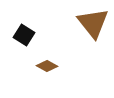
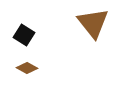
brown diamond: moved 20 px left, 2 px down
